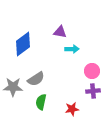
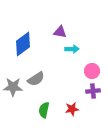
green semicircle: moved 3 px right, 8 px down
